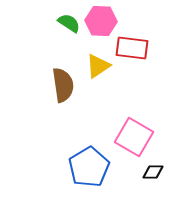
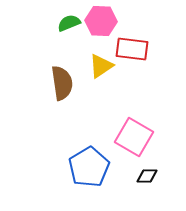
green semicircle: rotated 55 degrees counterclockwise
red rectangle: moved 1 px down
yellow triangle: moved 3 px right
brown semicircle: moved 1 px left, 2 px up
black diamond: moved 6 px left, 4 px down
